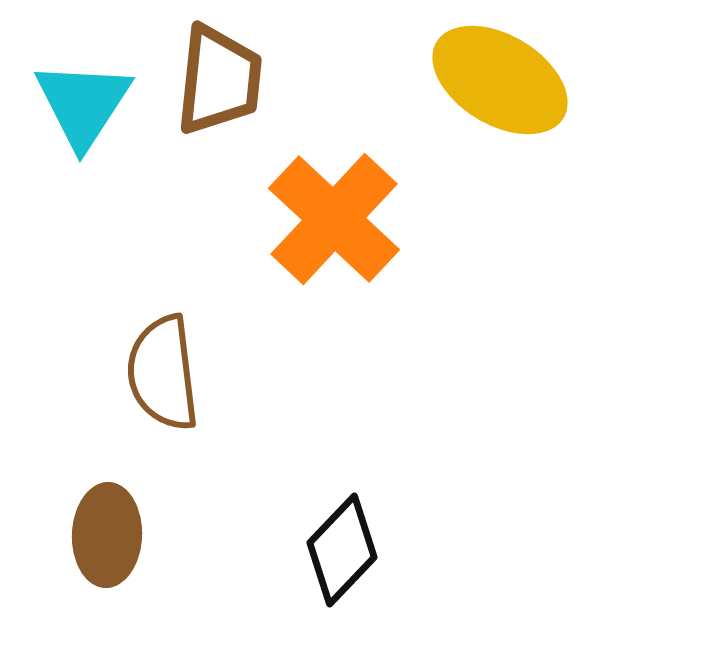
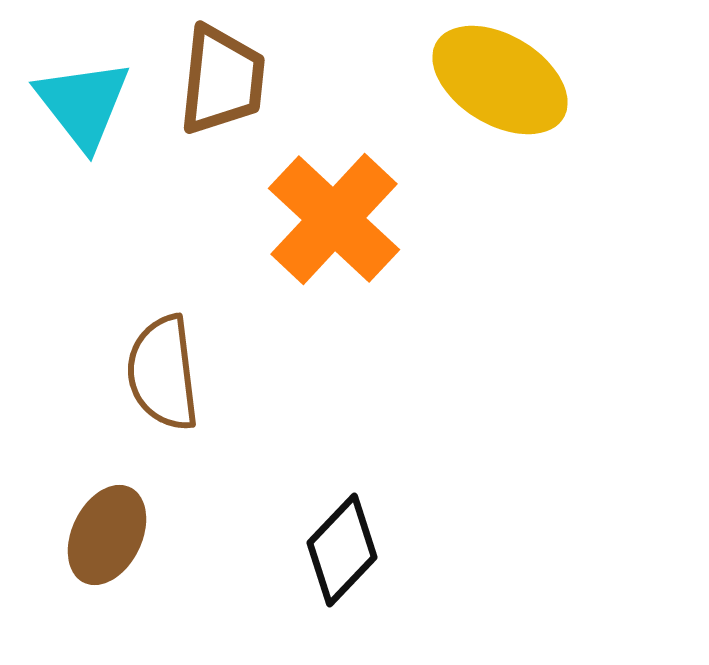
brown trapezoid: moved 3 px right
cyan triangle: rotated 11 degrees counterclockwise
brown ellipse: rotated 24 degrees clockwise
